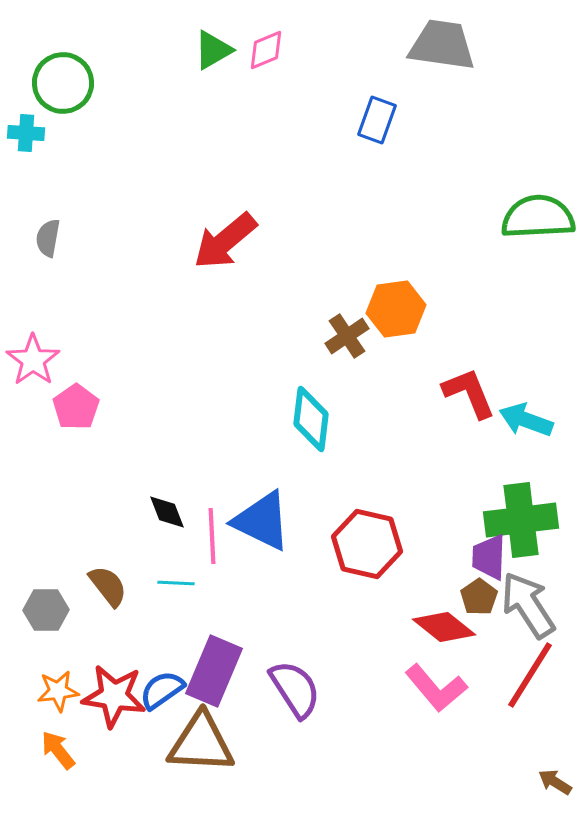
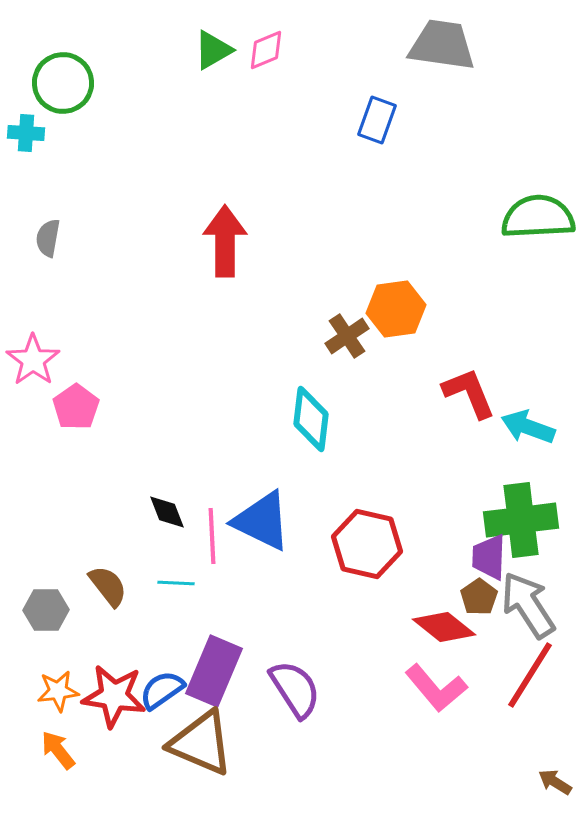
red arrow: rotated 130 degrees clockwise
cyan arrow: moved 2 px right, 7 px down
brown triangle: rotated 20 degrees clockwise
